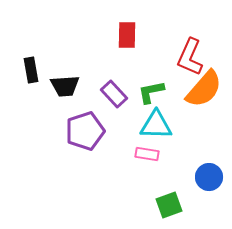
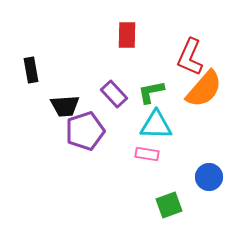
black trapezoid: moved 20 px down
